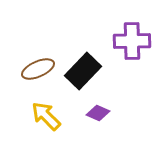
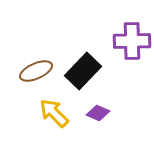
brown ellipse: moved 2 px left, 2 px down
yellow arrow: moved 8 px right, 3 px up
